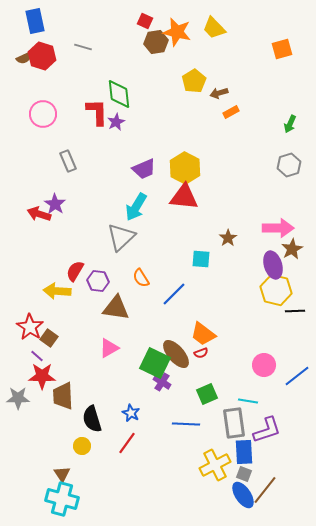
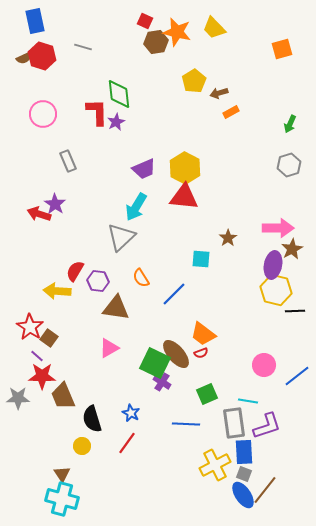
purple ellipse at (273, 265): rotated 28 degrees clockwise
brown trapezoid at (63, 396): rotated 20 degrees counterclockwise
purple L-shape at (267, 430): moved 4 px up
